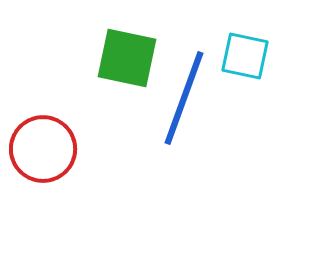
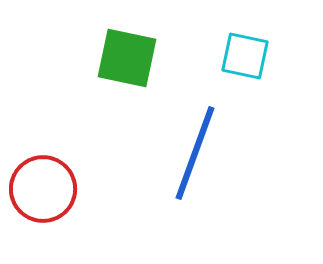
blue line: moved 11 px right, 55 px down
red circle: moved 40 px down
